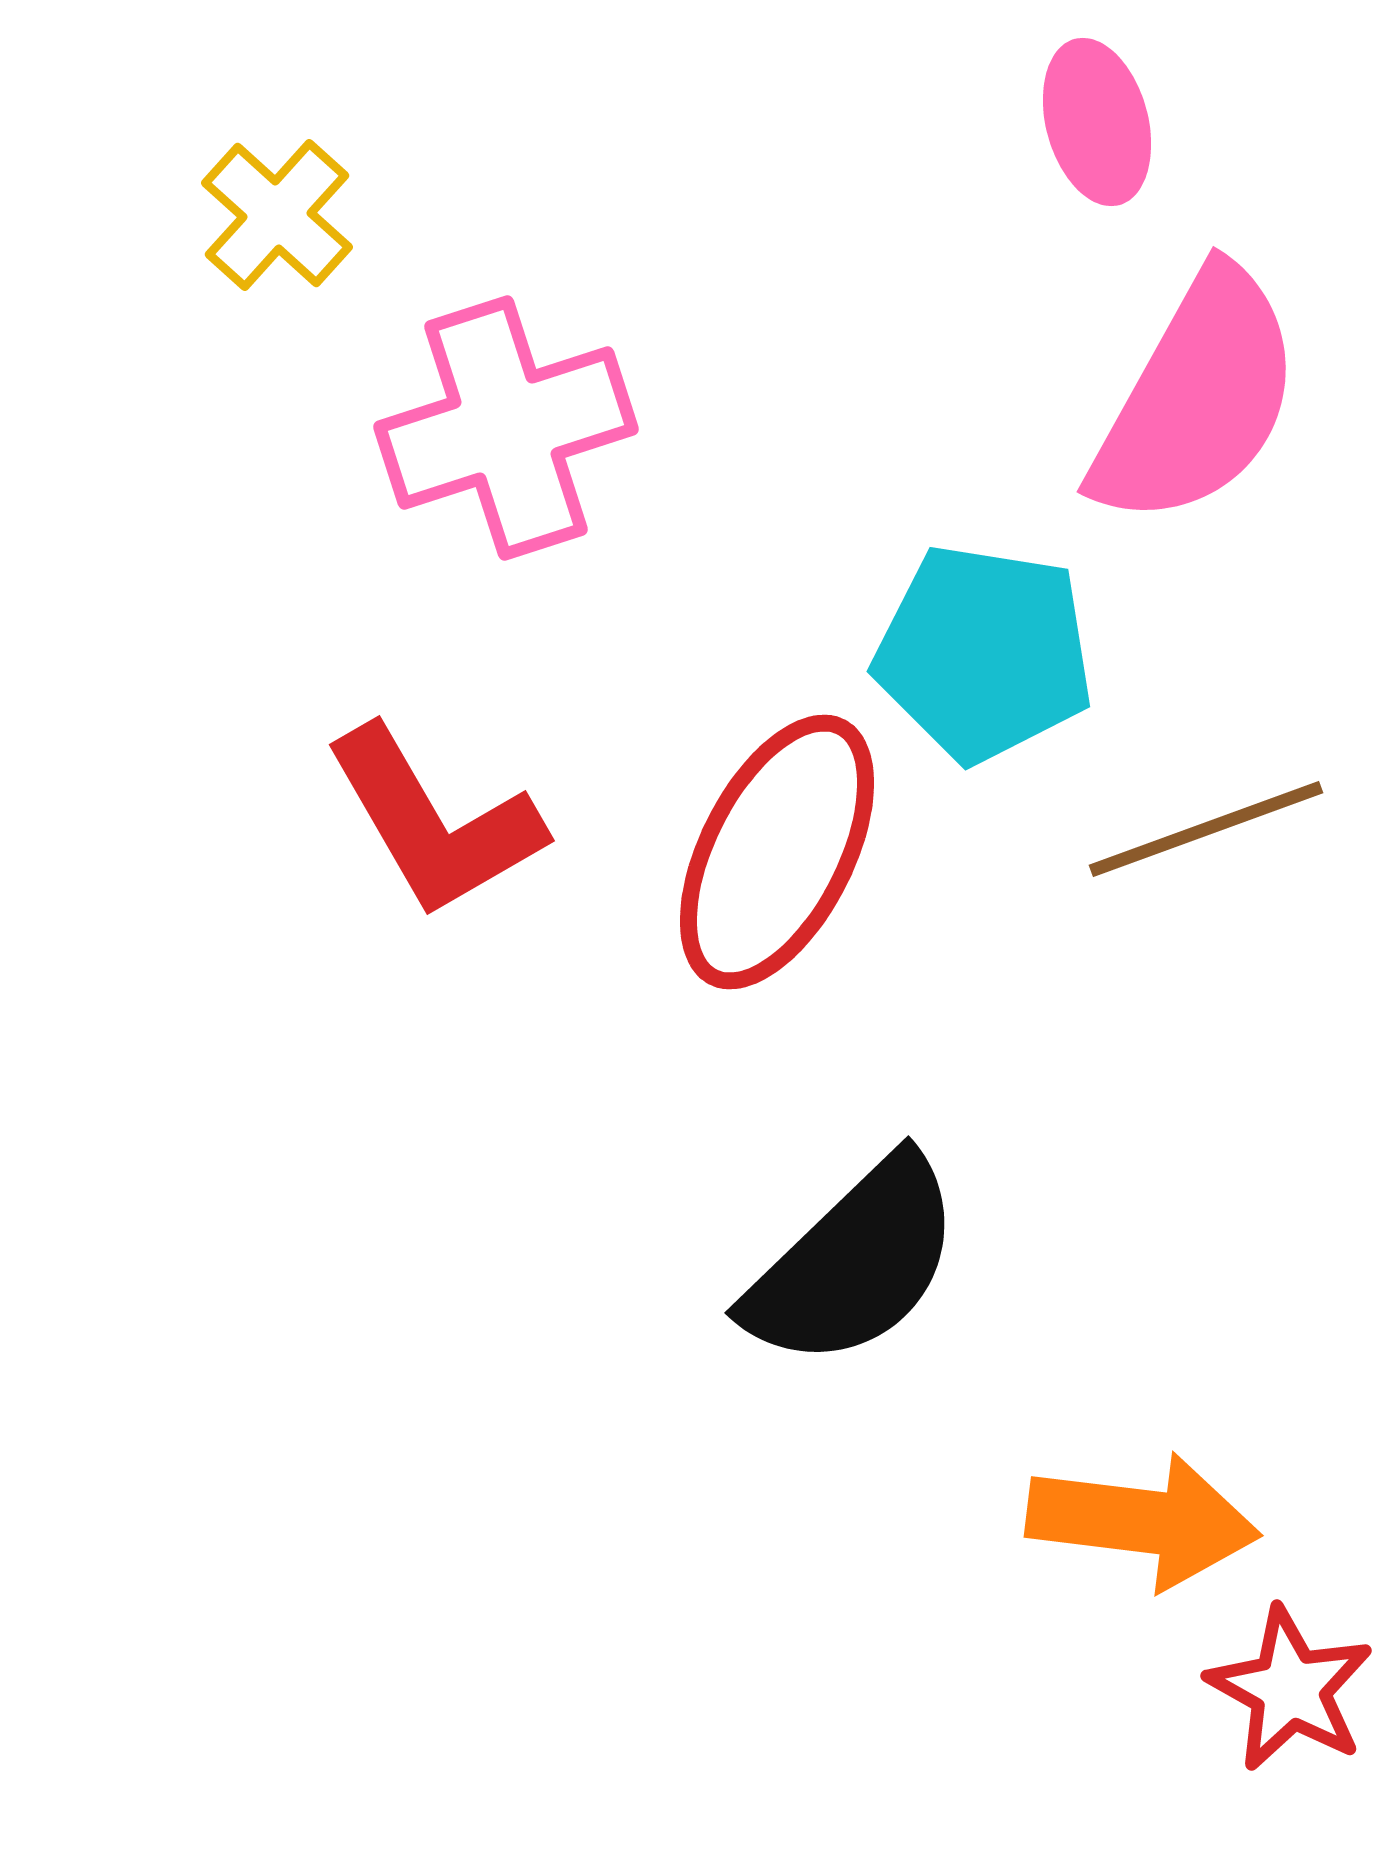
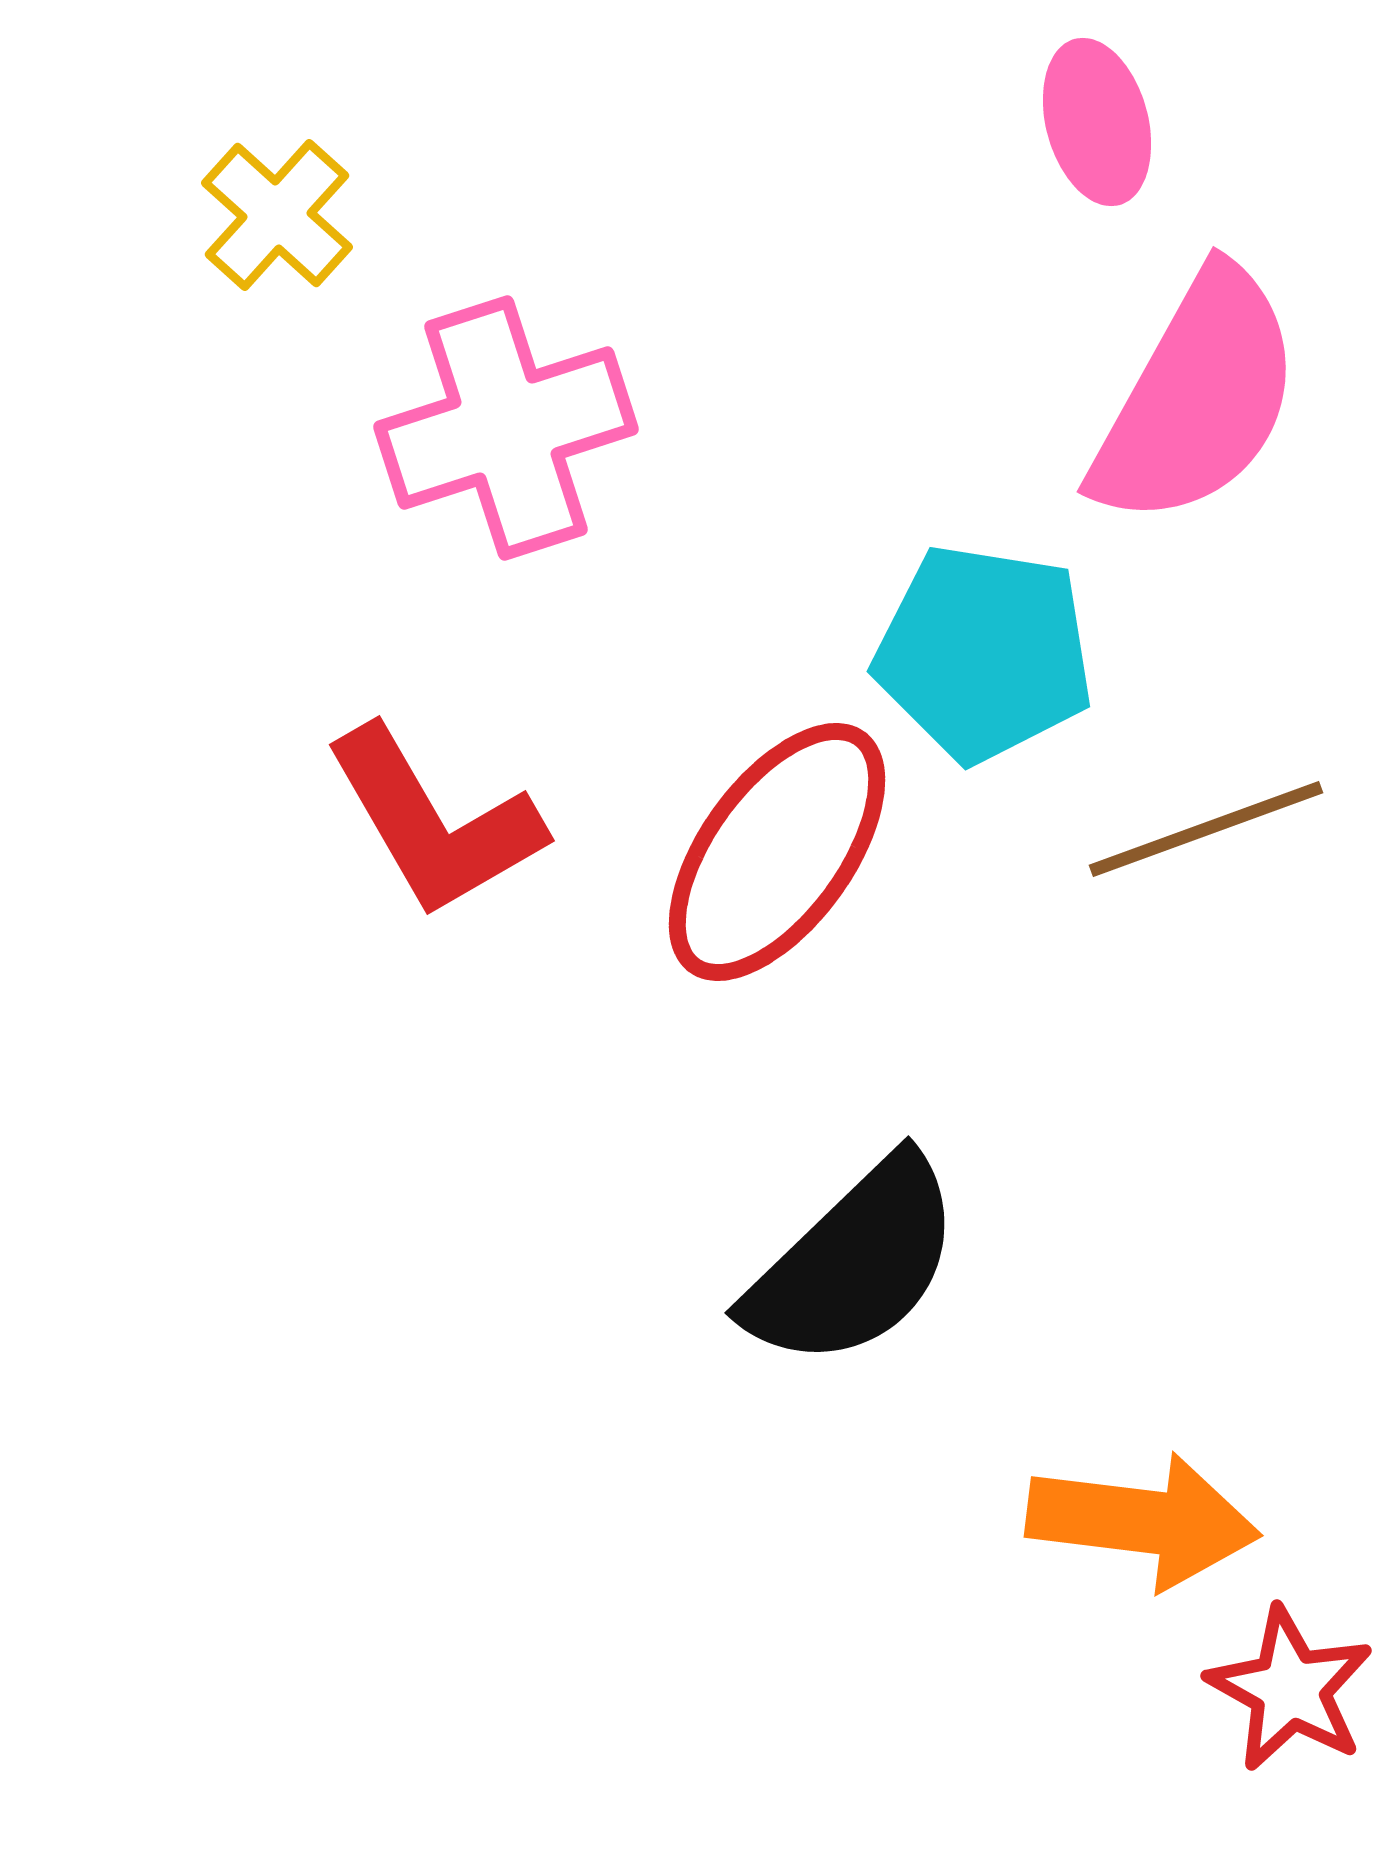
red ellipse: rotated 9 degrees clockwise
